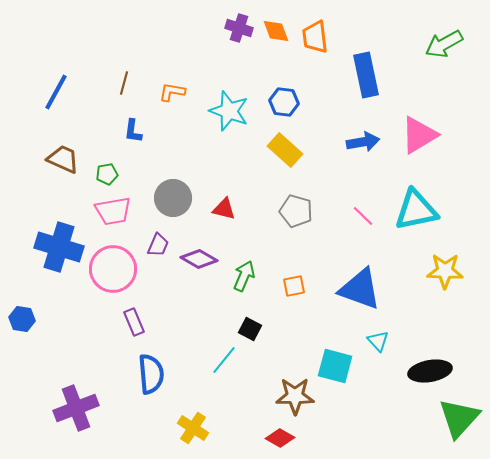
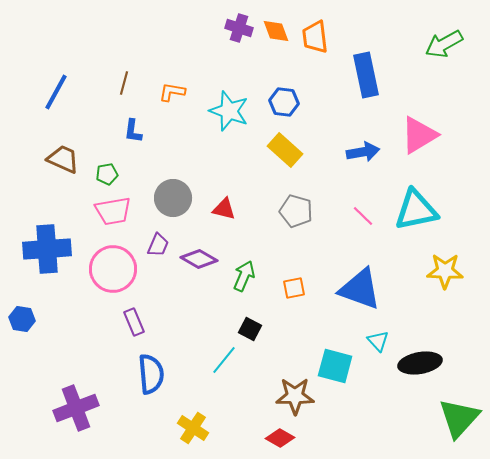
blue arrow at (363, 142): moved 10 px down
blue cross at (59, 247): moved 12 px left, 2 px down; rotated 21 degrees counterclockwise
orange square at (294, 286): moved 2 px down
black ellipse at (430, 371): moved 10 px left, 8 px up
